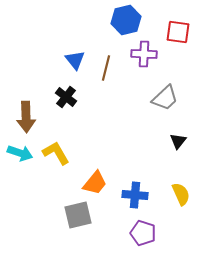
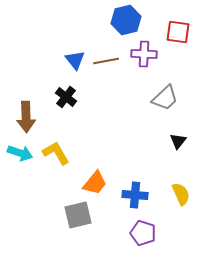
brown line: moved 7 px up; rotated 65 degrees clockwise
